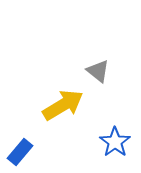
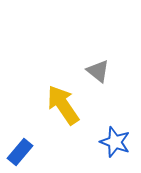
yellow arrow: rotated 93 degrees counterclockwise
blue star: rotated 16 degrees counterclockwise
